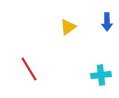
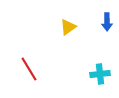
cyan cross: moved 1 px left, 1 px up
